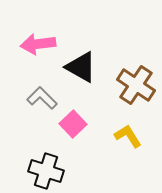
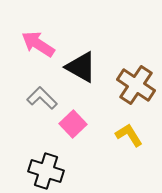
pink arrow: rotated 40 degrees clockwise
yellow L-shape: moved 1 px right, 1 px up
